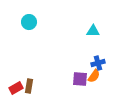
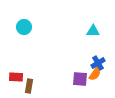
cyan circle: moved 5 px left, 5 px down
blue cross: rotated 16 degrees counterclockwise
orange semicircle: moved 1 px right, 2 px up
red rectangle: moved 11 px up; rotated 32 degrees clockwise
